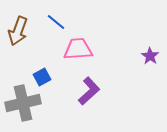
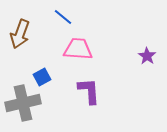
blue line: moved 7 px right, 5 px up
brown arrow: moved 2 px right, 3 px down
pink trapezoid: rotated 8 degrees clockwise
purple star: moved 3 px left
purple L-shape: rotated 52 degrees counterclockwise
